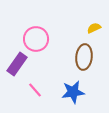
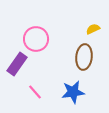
yellow semicircle: moved 1 px left, 1 px down
pink line: moved 2 px down
